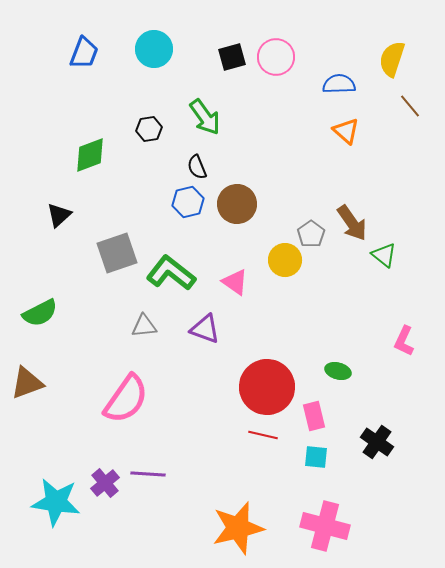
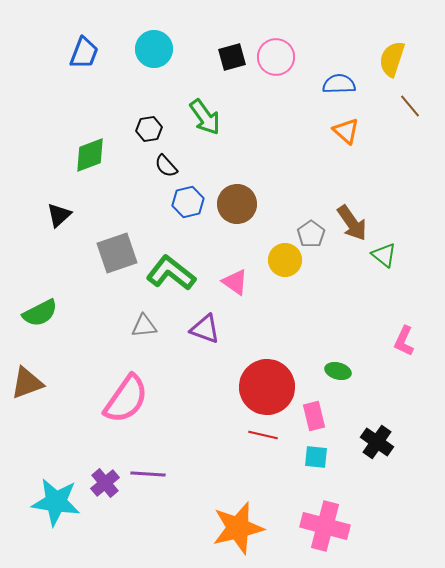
black semicircle: moved 31 px left, 1 px up; rotated 20 degrees counterclockwise
